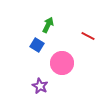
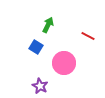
blue square: moved 1 px left, 2 px down
pink circle: moved 2 px right
